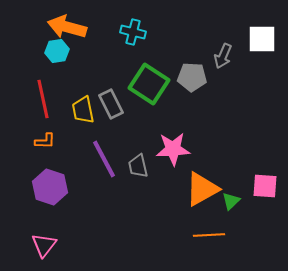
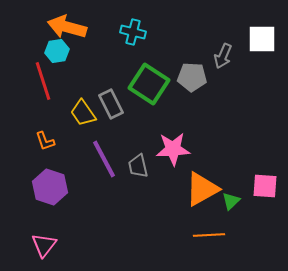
red line: moved 18 px up; rotated 6 degrees counterclockwise
yellow trapezoid: moved 3 px down; rotated 24 degrees counterclockwise
orange L-shape: rotated 70 degrees clockwise
